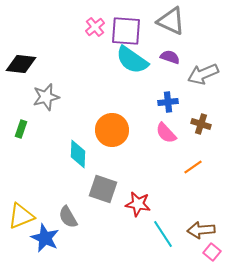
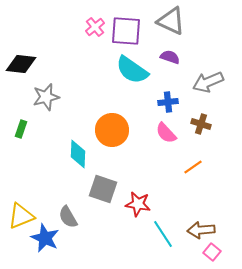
cyan semicircle: moved 10 px down
gray arrow: moved 5 px right, 8 px down
